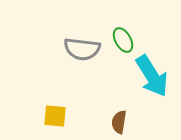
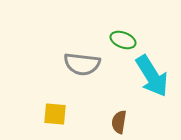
green ellipse: rotated 40 degrees counterclockwise
gray semicircle: moved 15 px down
yellow square: moved 2 px up
